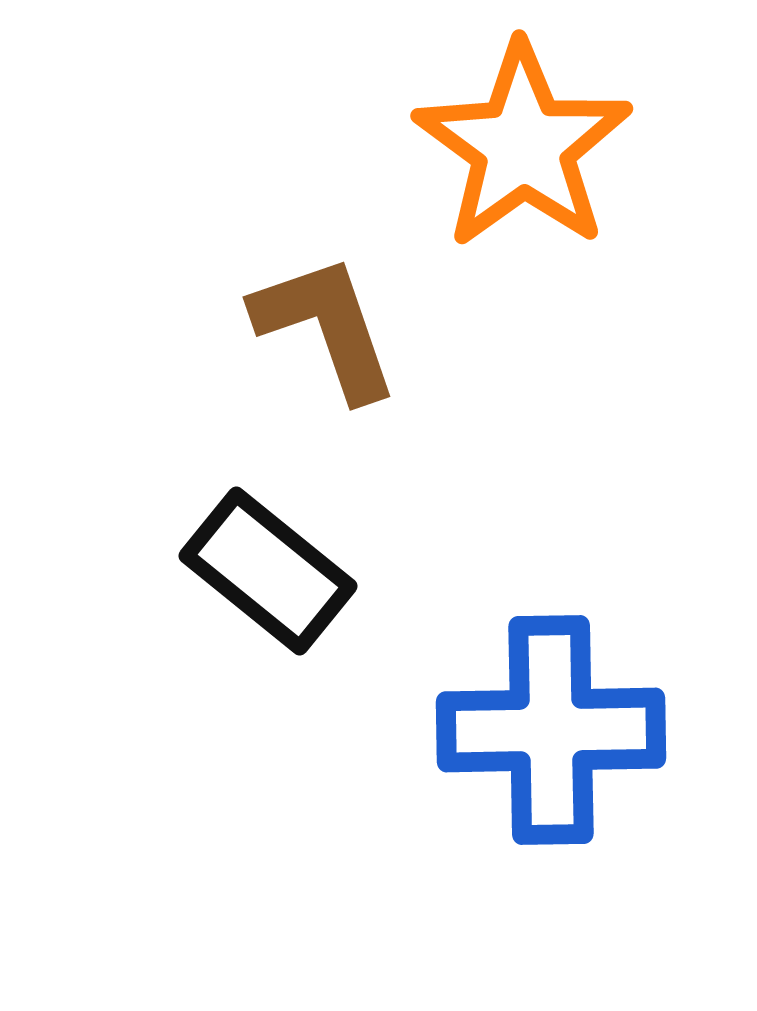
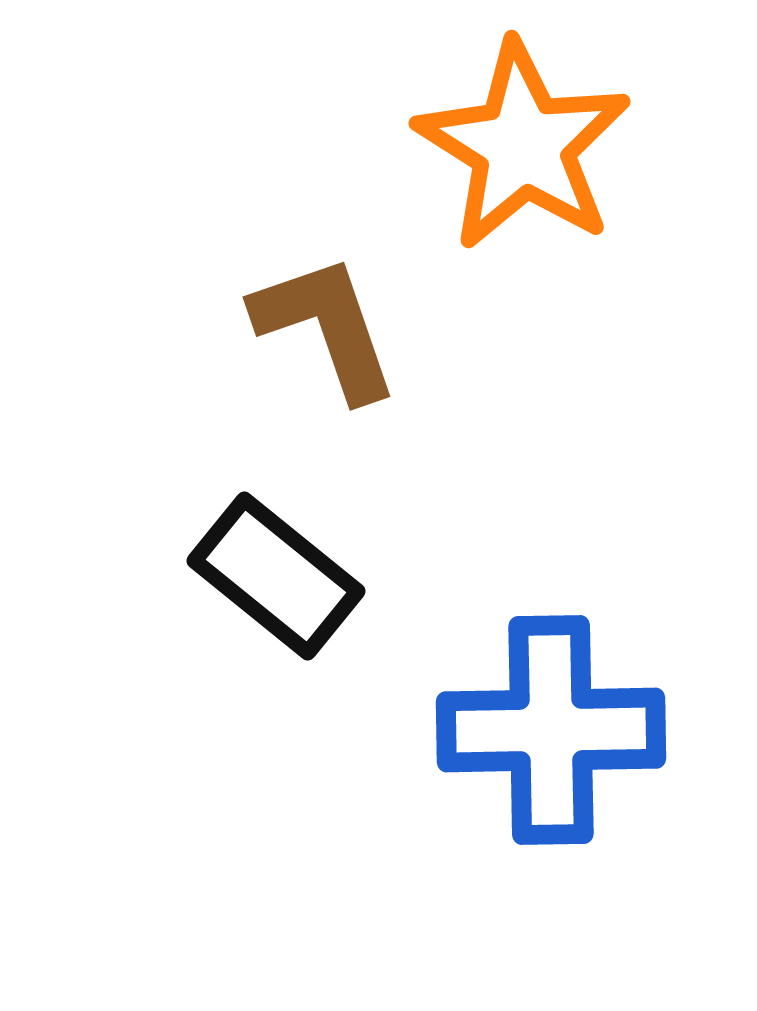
orange star: rotated 4 degrees counterclockwise
black rectangle: moved 8 px right, 5 px down
